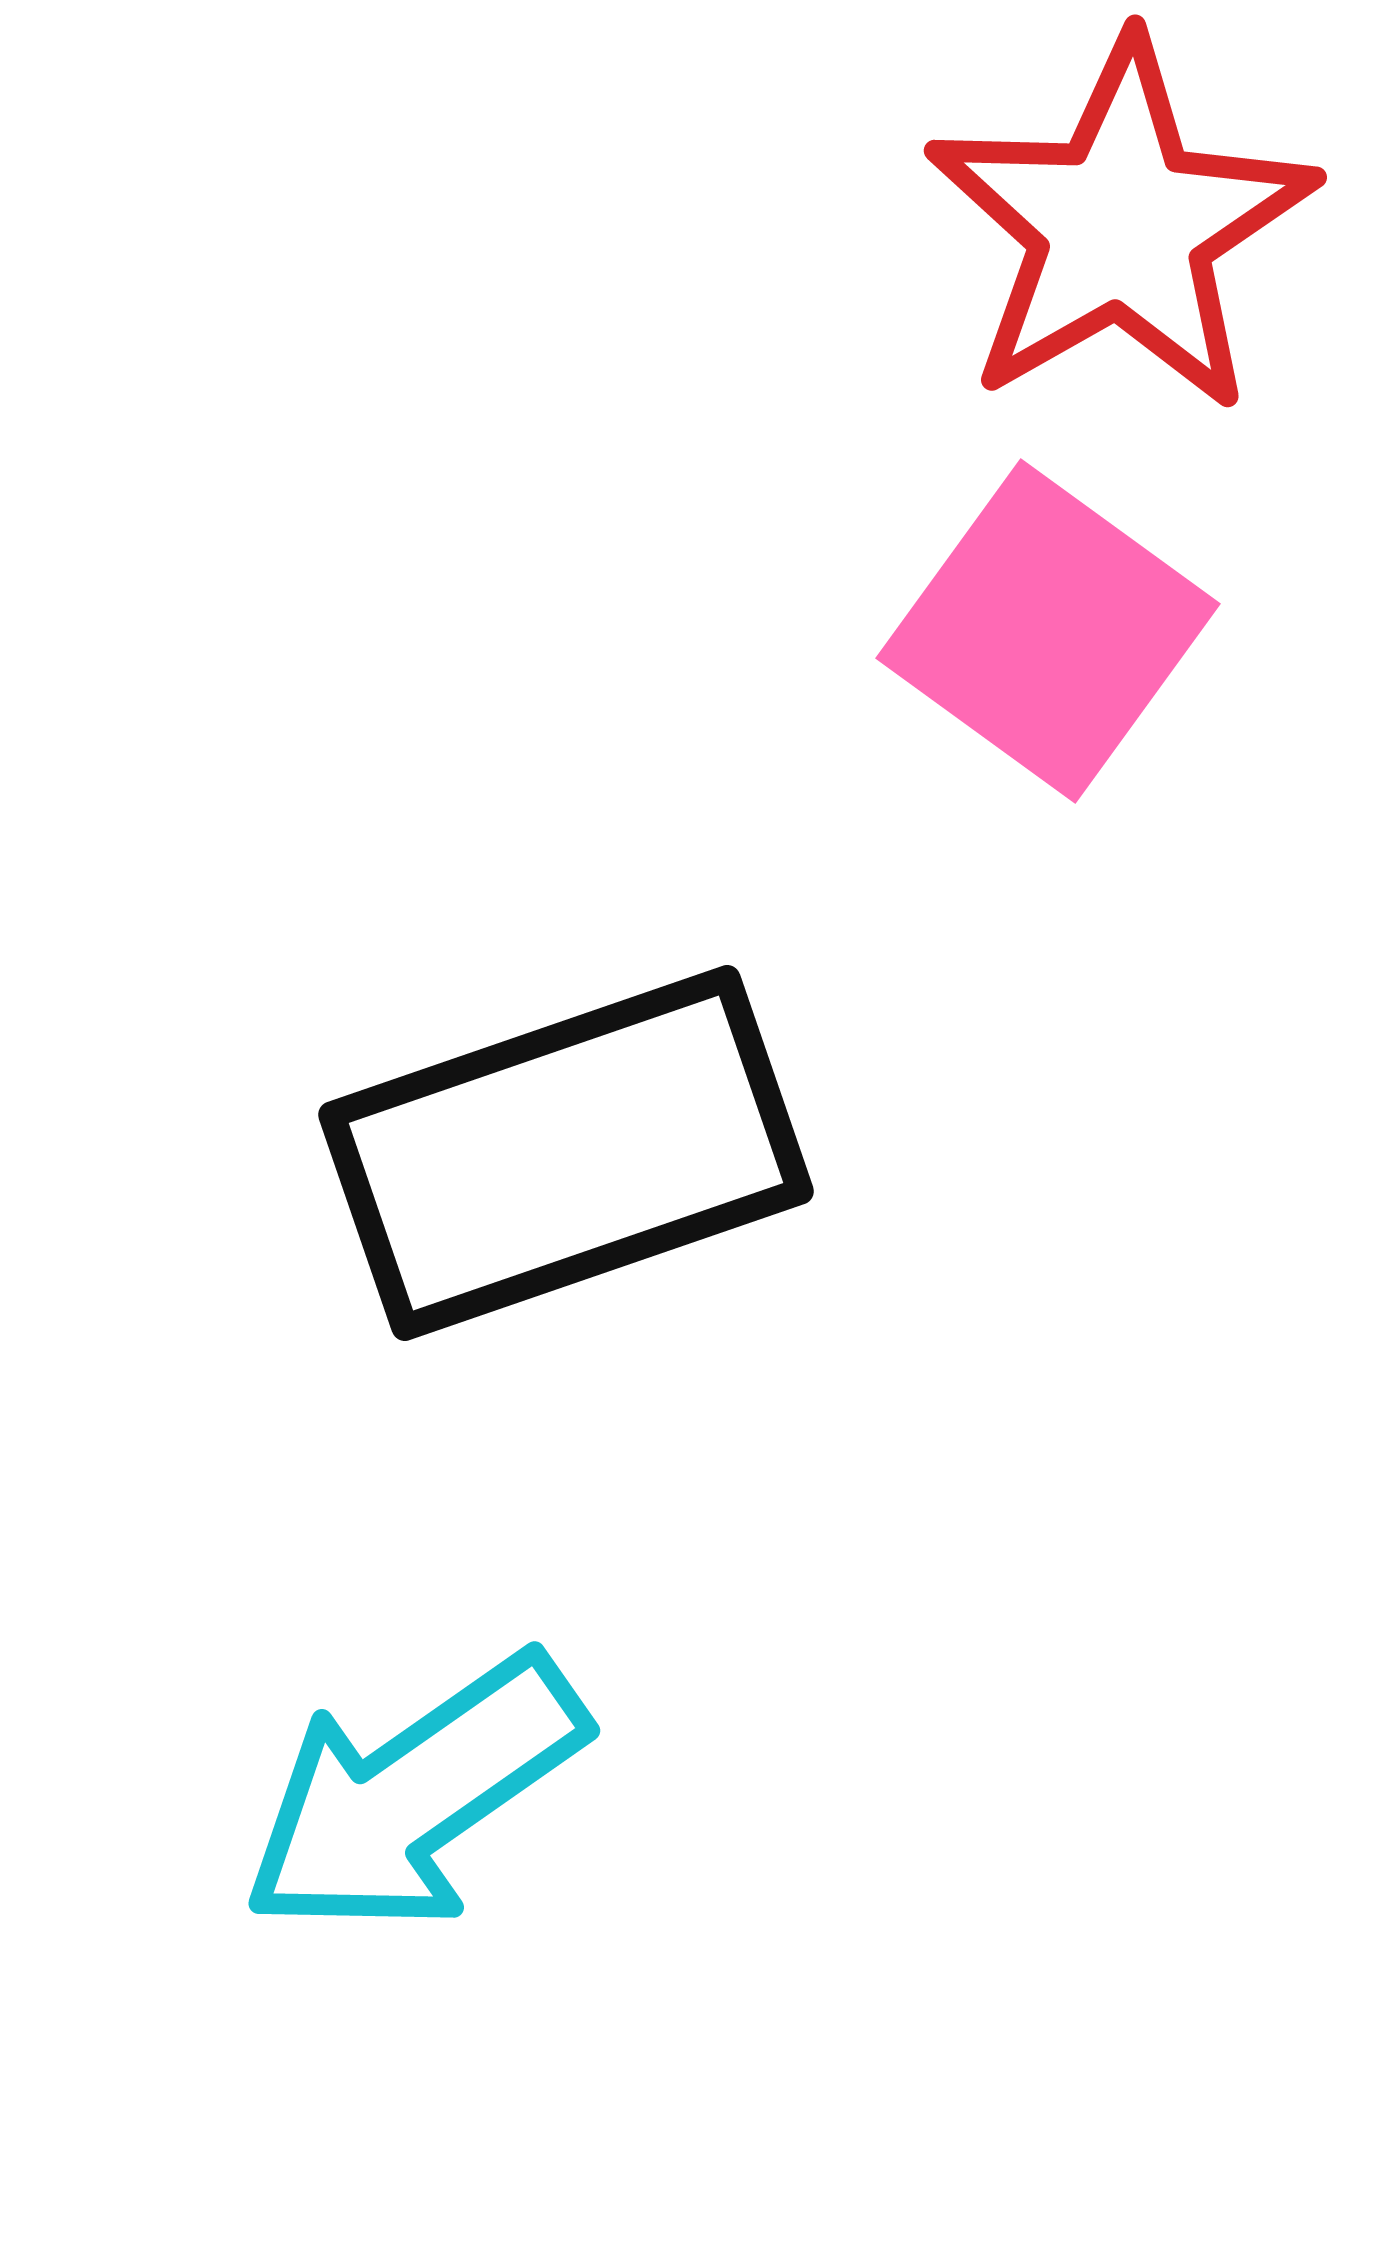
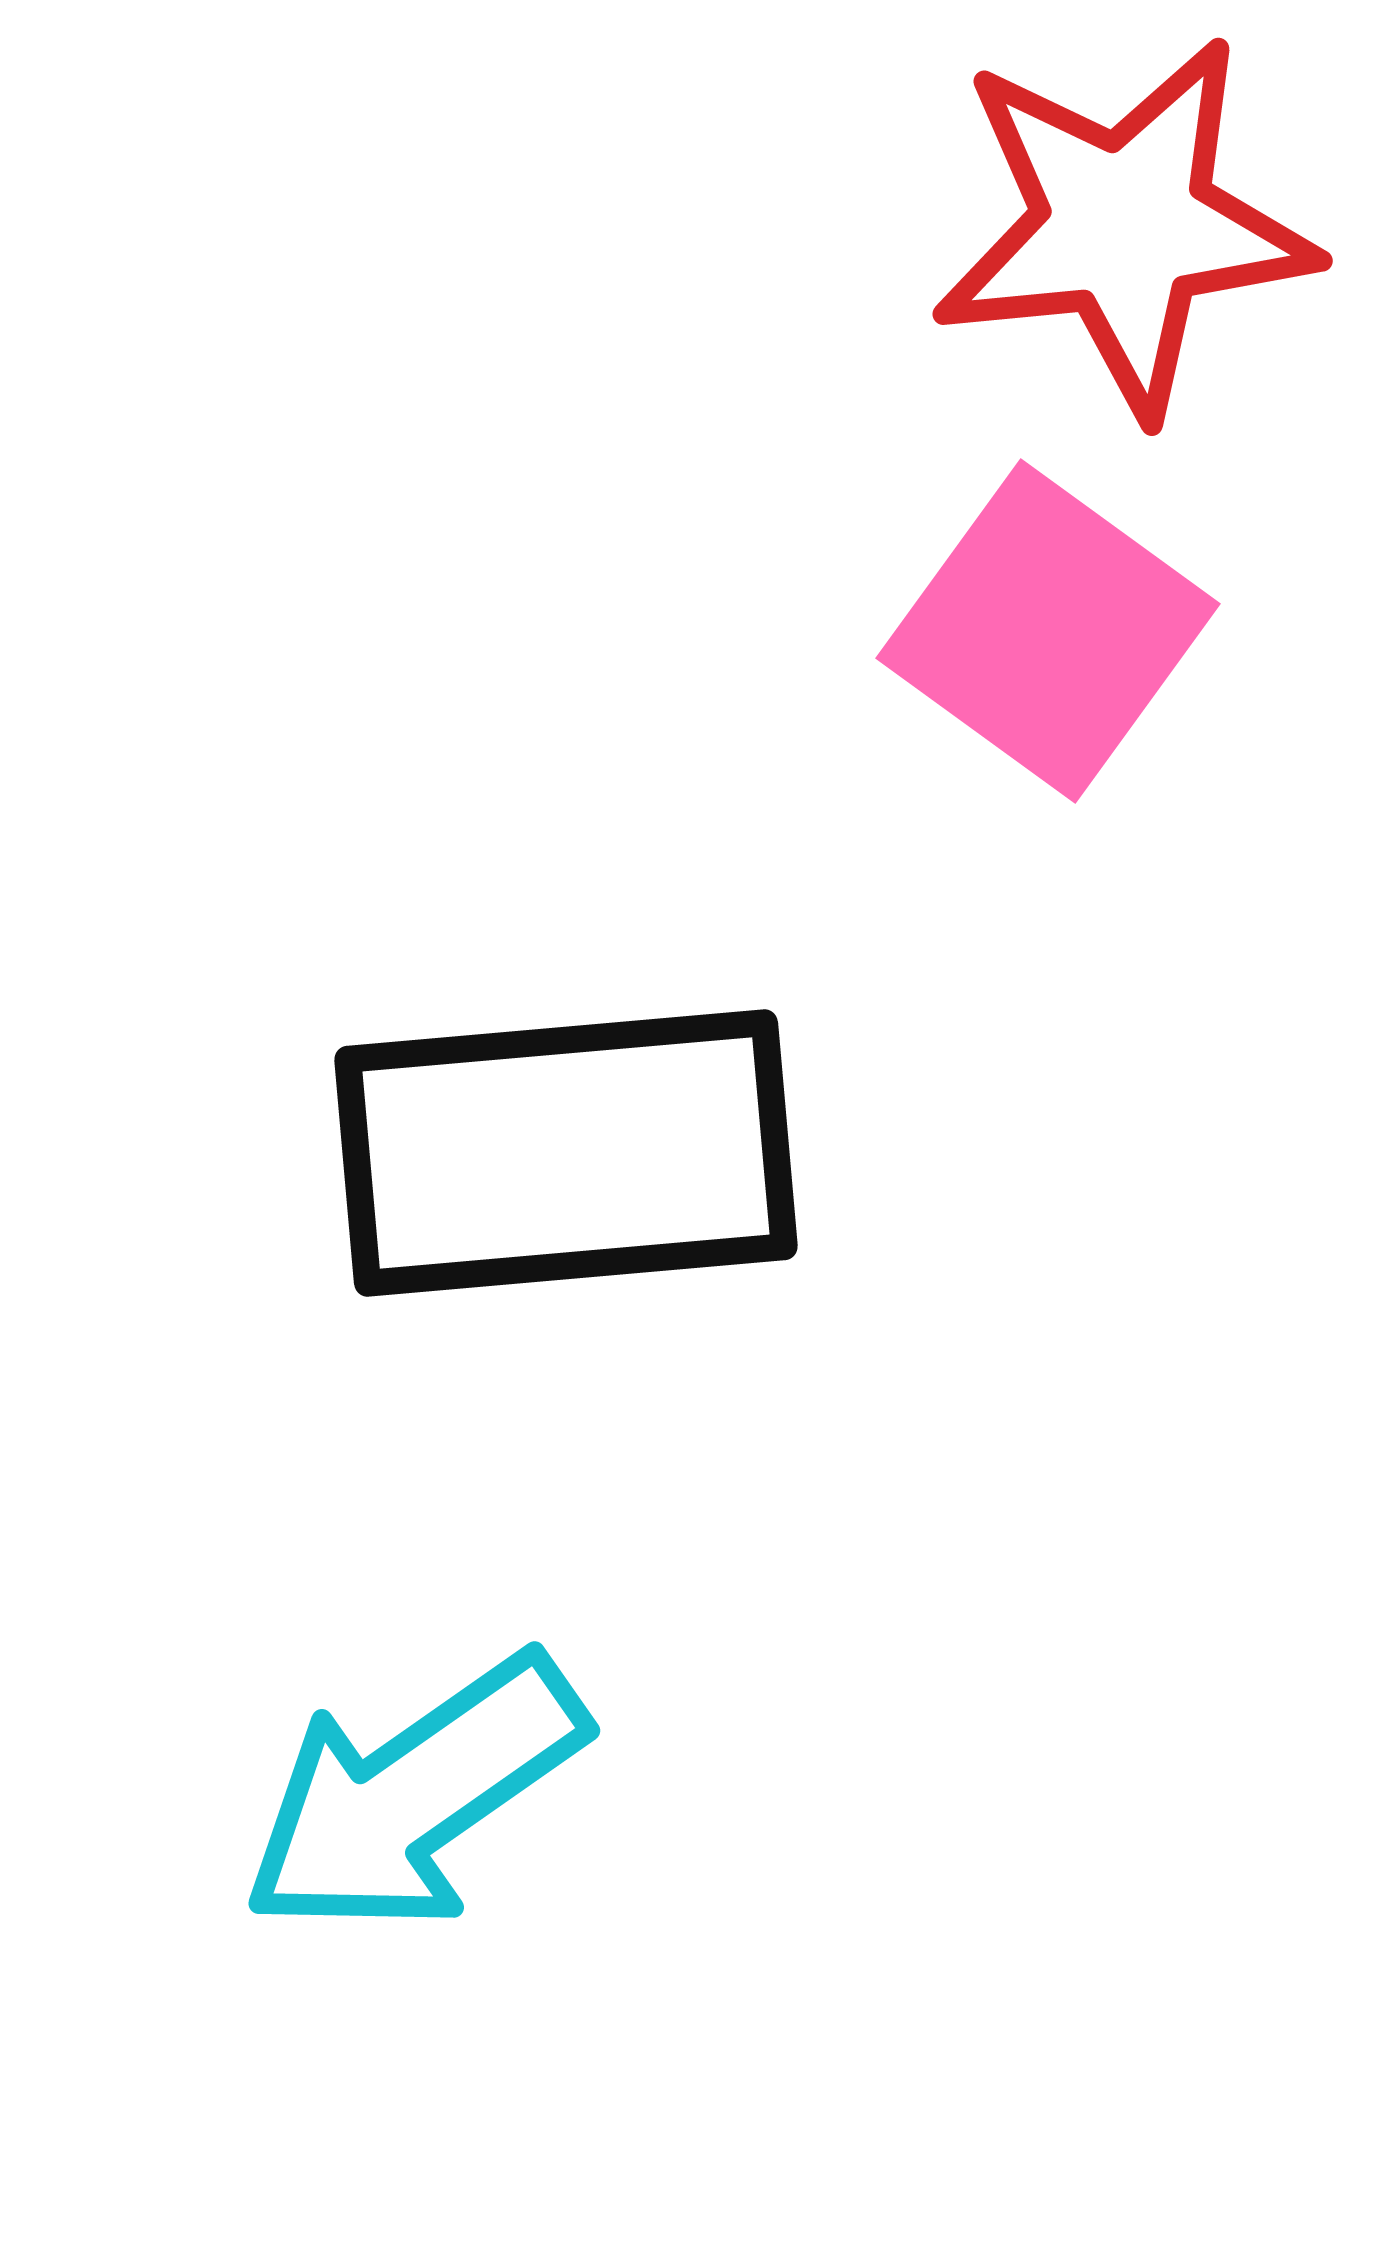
red star: moved 3 px right; rotated 24 degrees clockwise
black rectangle: rotated 14 degrees clockwise
